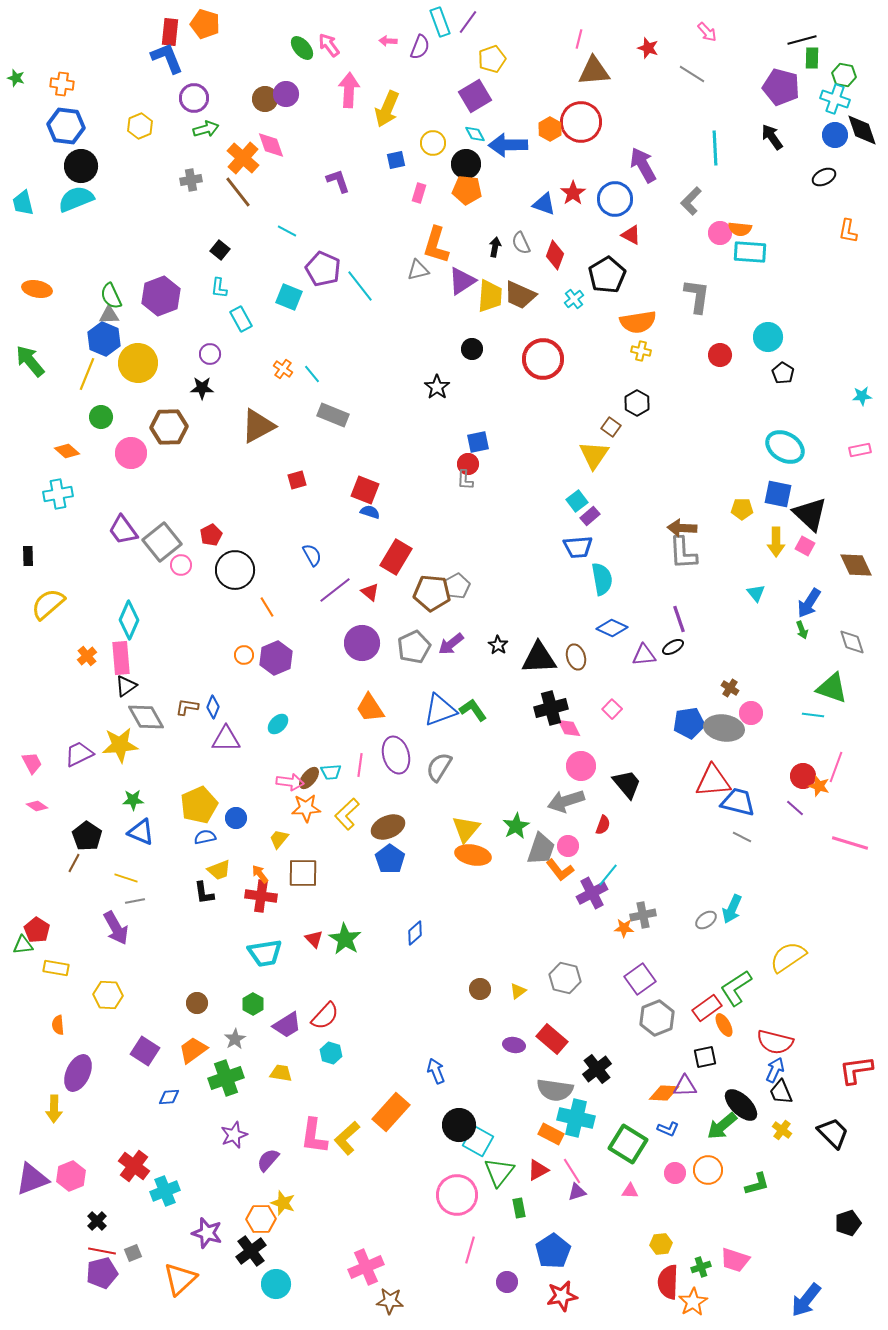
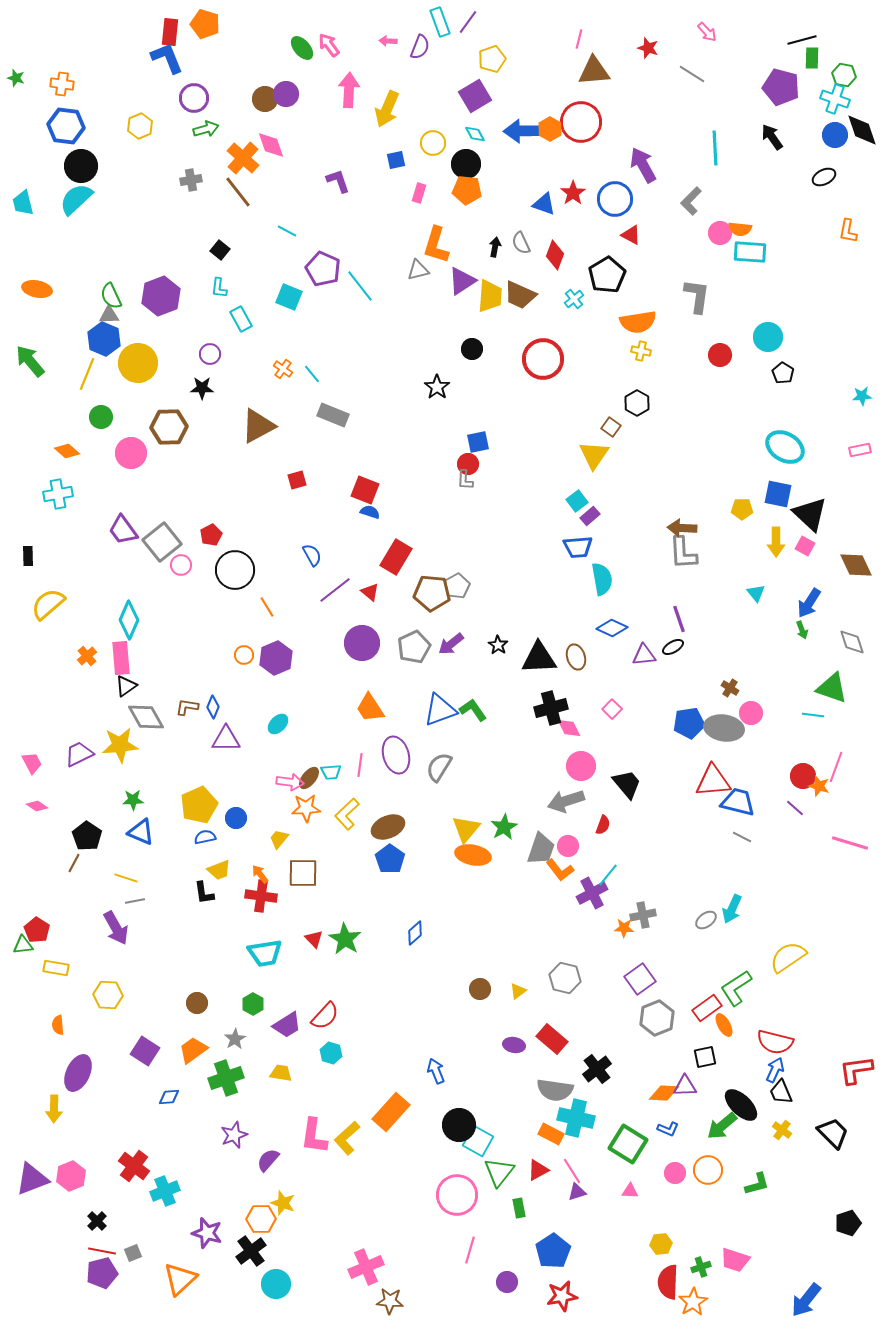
blue arrow at (508, 145): moved 15 px right, 14 px up
cyan semicircle at (76, 199): rotated 21 degrees counterclockwise
green star at (516, 826): moved 12 px left, 1 px down
